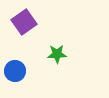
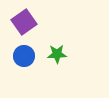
blue circle: moved 9 px right, 15 px up
